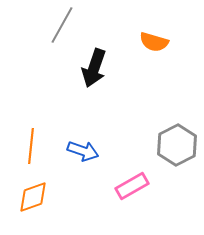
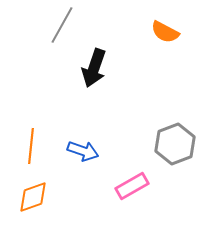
orange semicircle: moved 11 px right, 10 px up; rotated 12 degrees clockwise
gray hexagon: moved 2 px left, 1 px up; rotated 6 degrees clockwise
